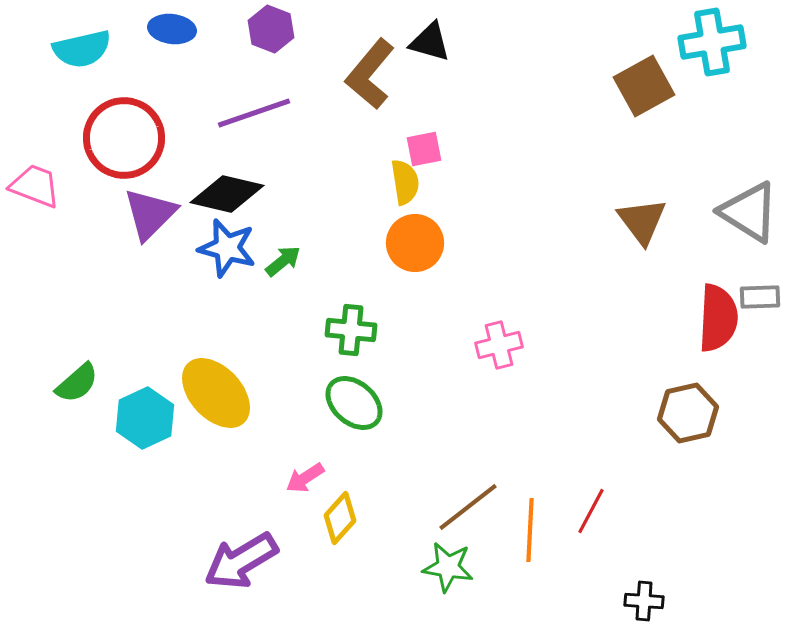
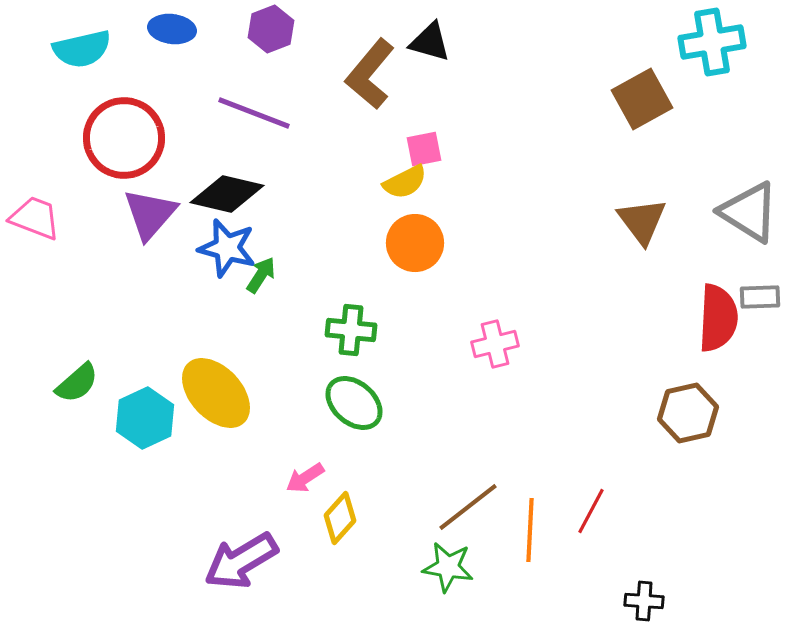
purple hexagon: rotated 18 degrees clockwise
brown square: moved 2 px left, 13 px down
purple line: rotated 40 degrees clockwise
yellow semicircle: rotated 72 degrees clockwise
pink trapezoid: moved 32 px down
purple triangle: rotated 4 degrees counterclockwise
green arrow: moved 22 px left, 14 px down; rotated 18 degrees counterclockwise
pink cross: moved 4 px left, 1 px up
